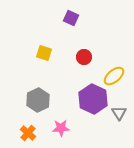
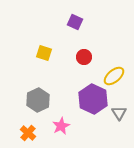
purple square: moved 4 px right, 4 px down
pink star: moved 2 px up; rotated 24 degrees counterclockwise
